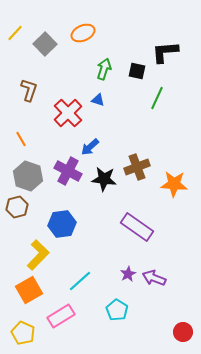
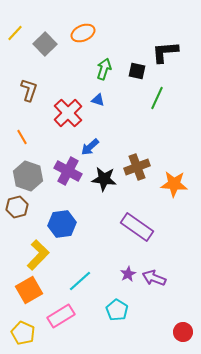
orange line: moved 1 px right, 2 px up
